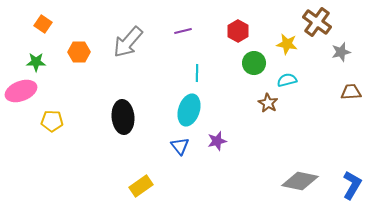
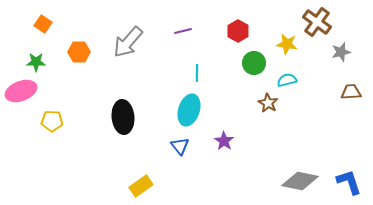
purple star: moved 7 px right; rotated 24 degrees counterclockwise
blue L-shape: moved 3 px left, 3 px up; rotated 48 degrees counterclockwise
